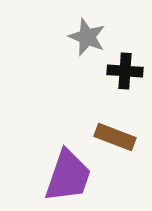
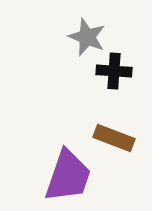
black cross: moved 11 px left
brown rectangle: moved 1 px left, 1 px down
